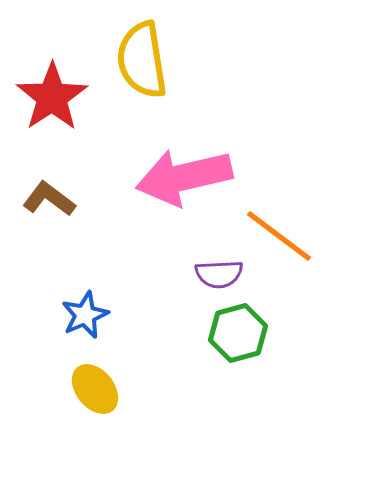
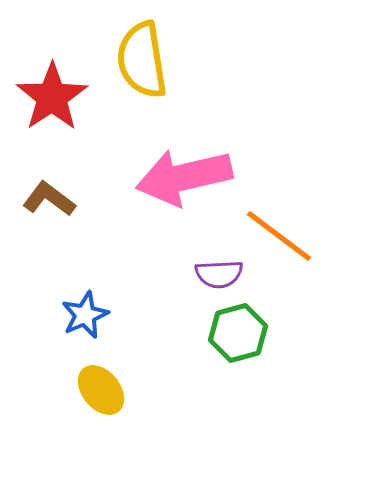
yellow ellipse: moved 6 px right, 1 px down
